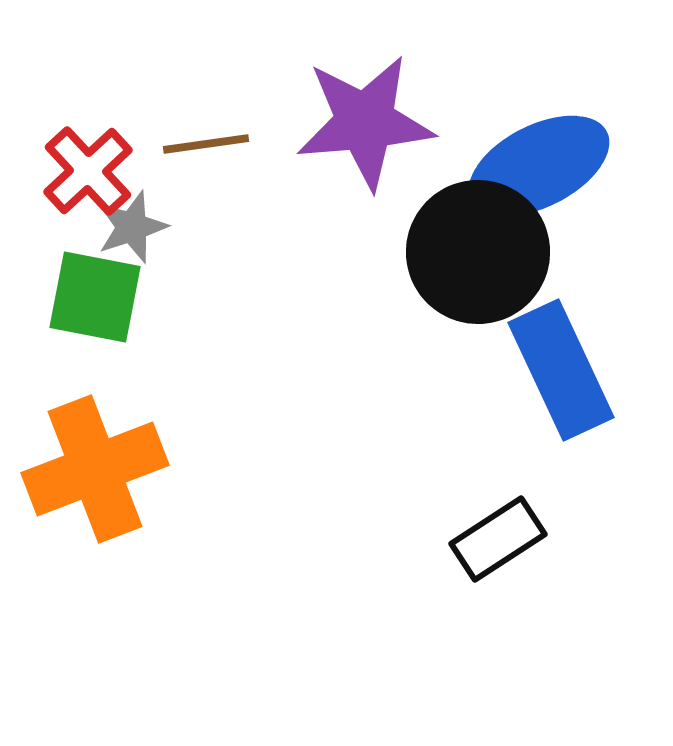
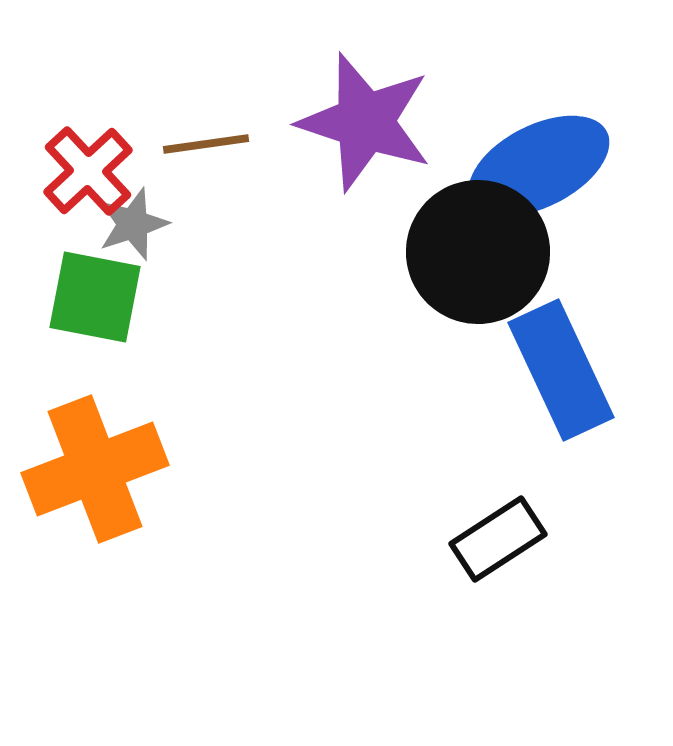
purple star: rotated 23 degrees clockwise
gray star: moved 1 px right, 3 px up
